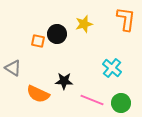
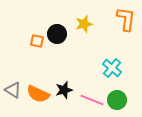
orange square: moved 1 px left
gray triangle: moved 22 px down
black star: moved 9 px down; rotated 18 degrees counterclockwise
green circle: moved 4 px left, 3 px up
